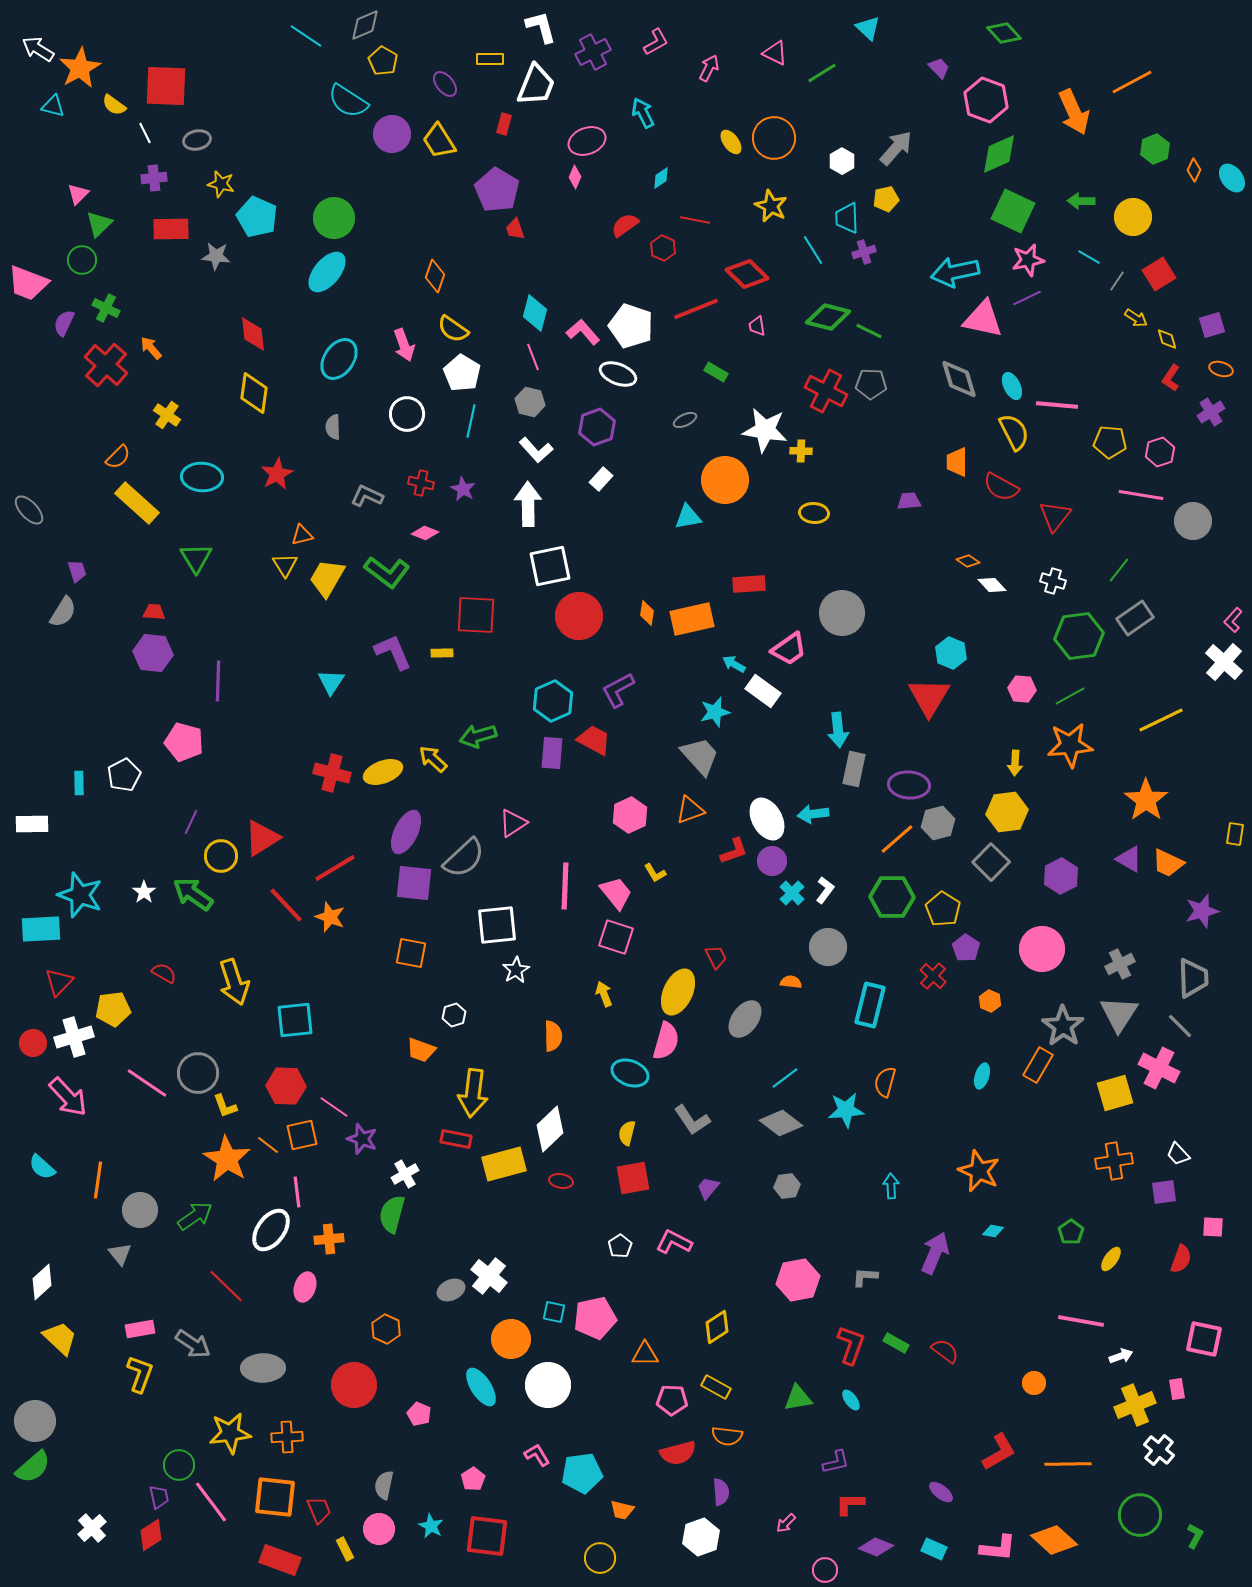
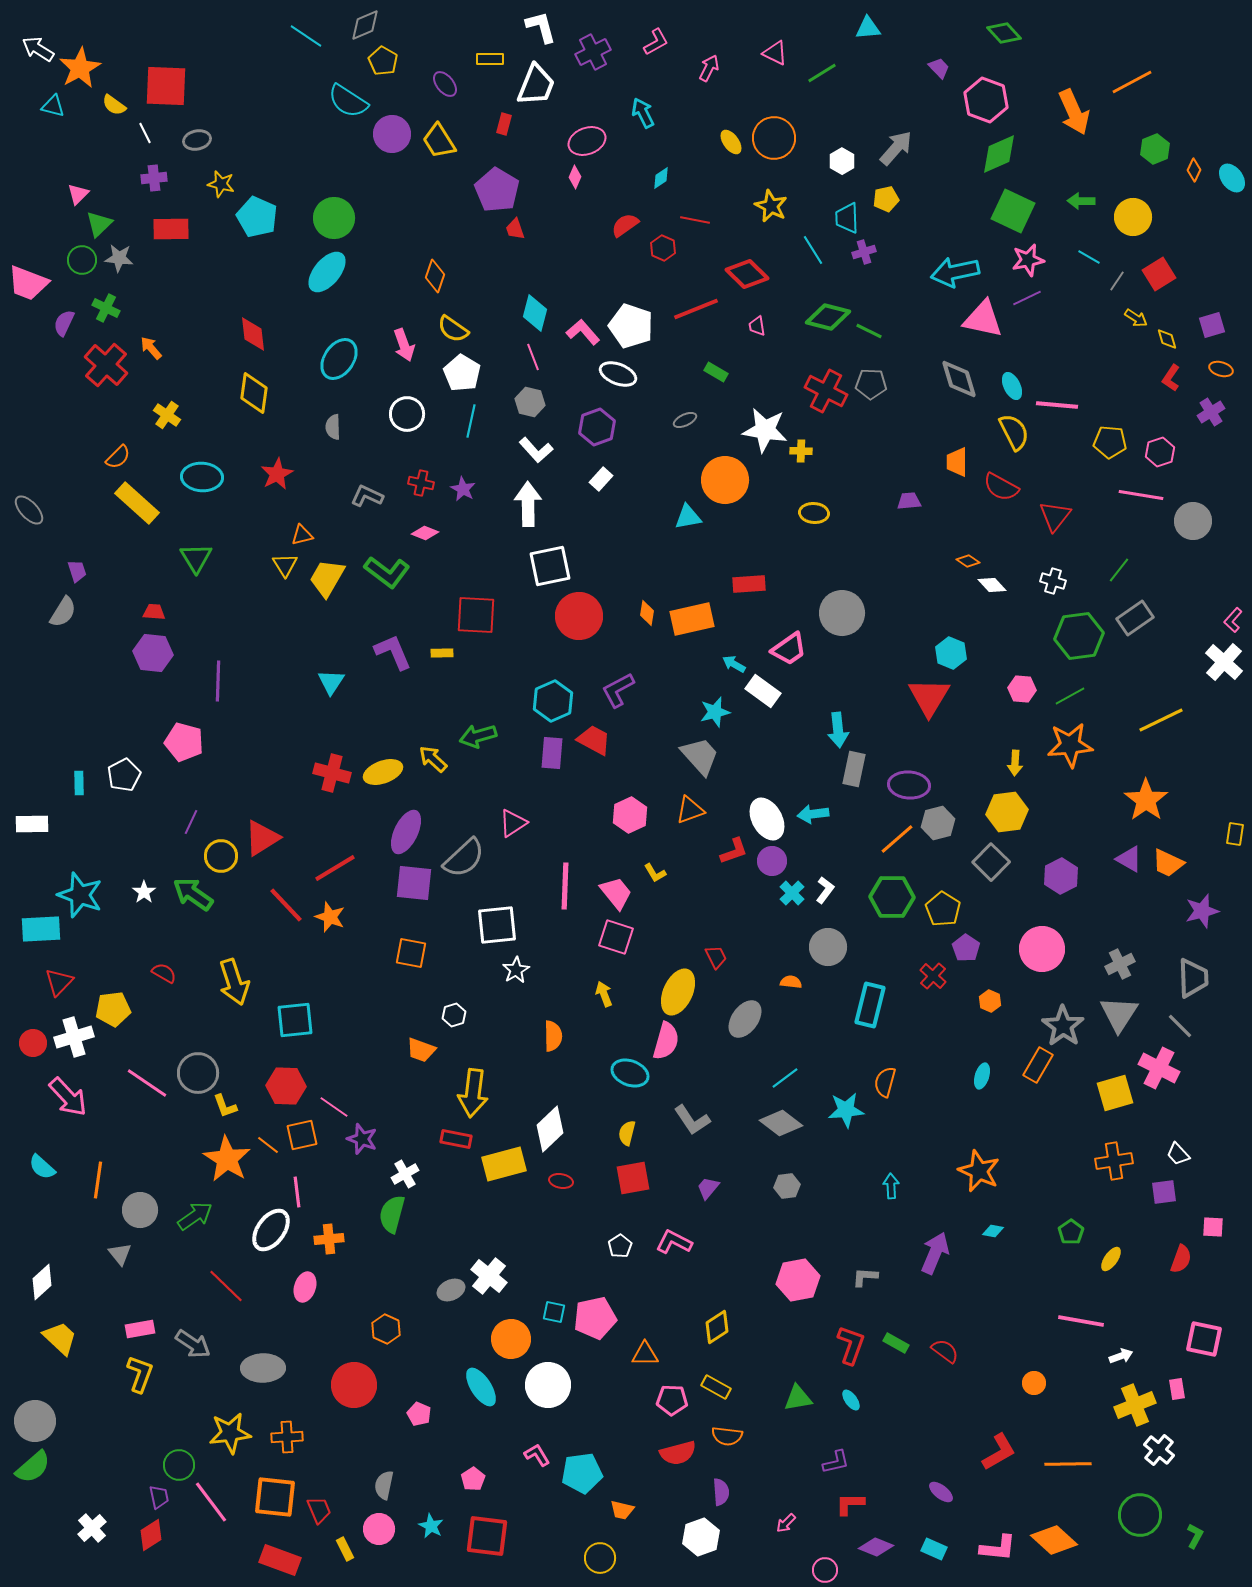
cyan triangle at (868, 28): rotated 48 degrees counterclockwise
gray star at (216, 256): moved 97 px left, 2 px down
